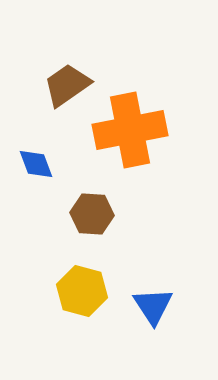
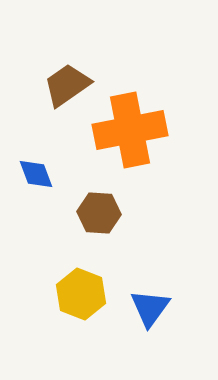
blue diamond: moved 10 px down
brown hexagon: moved 7 px right, 1 px up
yellow hexagon: moved 1 px left, 3 px down; rotated 6 degrees clockwise
blue triangle: moved 3 px left, 2 px down; rotated 9 degrees clockwise
